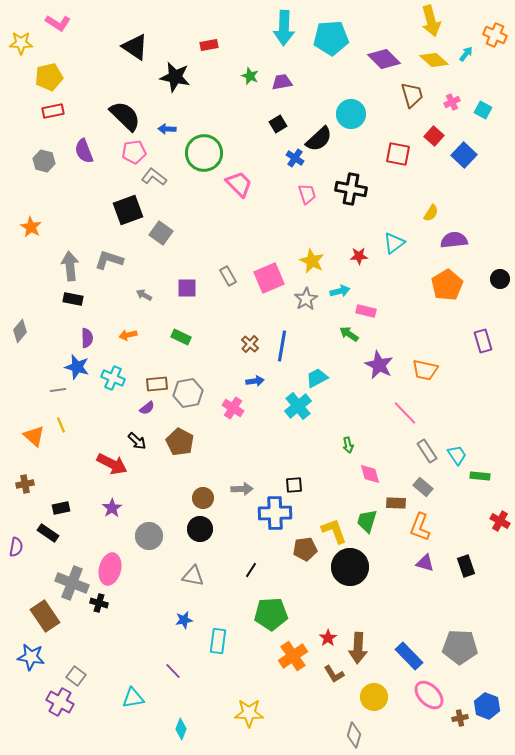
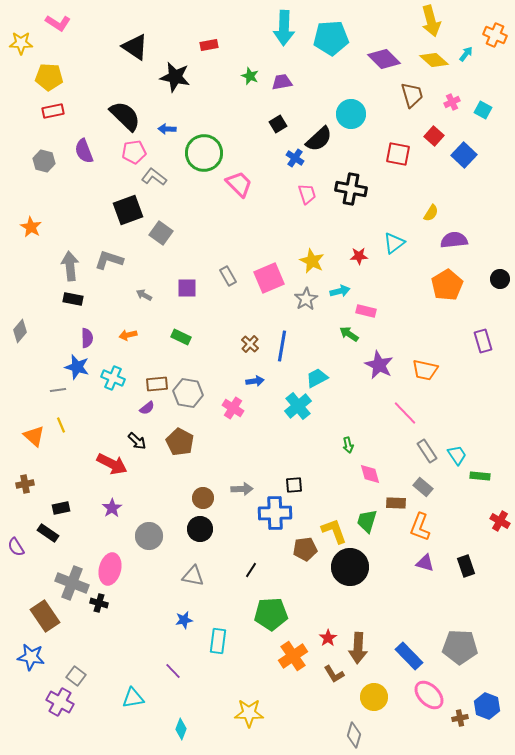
yellow pentagon at (49, 77): rotated 16 degrees clockwise
gray hexagon at (188, 393): rotated 20 degrees clockwise
purple semicircle at (16, 547): rotated 138 degrees clockwise
